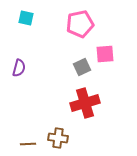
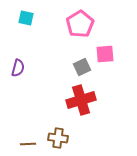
pink pentagon: rotated 20 degrees counterclockwise
purple semicircle: moved 1 px left
red cross: moved 4 px left, 3 px up
